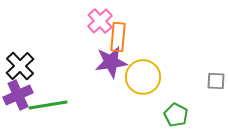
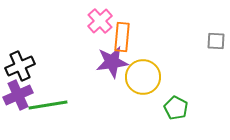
orange rectangle: moved 4 px right
purple star: moved 1 px right
black cross: rotated 20 degrees clockwise
gray square: moved 40 px up
green pentagon: moved 7 px up
